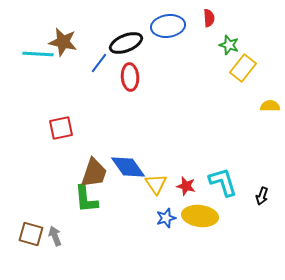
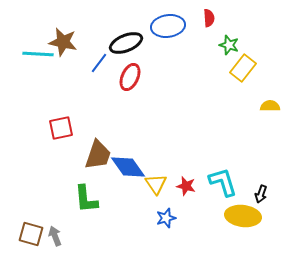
red ellipse: rotated 28 degrees clockwise
brown trapezoid: moved 4 px right, 18 px up
black arrow: moved 1 px left, 2 px up
yellow ellipse: moved 43 px right
